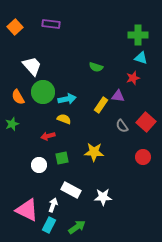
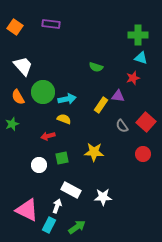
orange square: rotated 14 degrees counterclockwise
white trapezoid: moved 9 px left
red circle: moved 3 px up
white arrow: moved 4 px right, 1 px down
